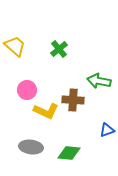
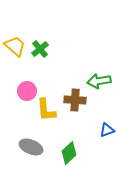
green cross: moved 19 px left
green arrow: rotated 20 degrees counterclockwise
pink circle: moved 1 px down
brown cross: moved 2 px right
yellow L-shape: moved 1 px up; rotated 60 degrees clockwise
gray ellipse: rotated 15 degrees clockwise
green diamond: rotated 50 degrees counterclockwise
